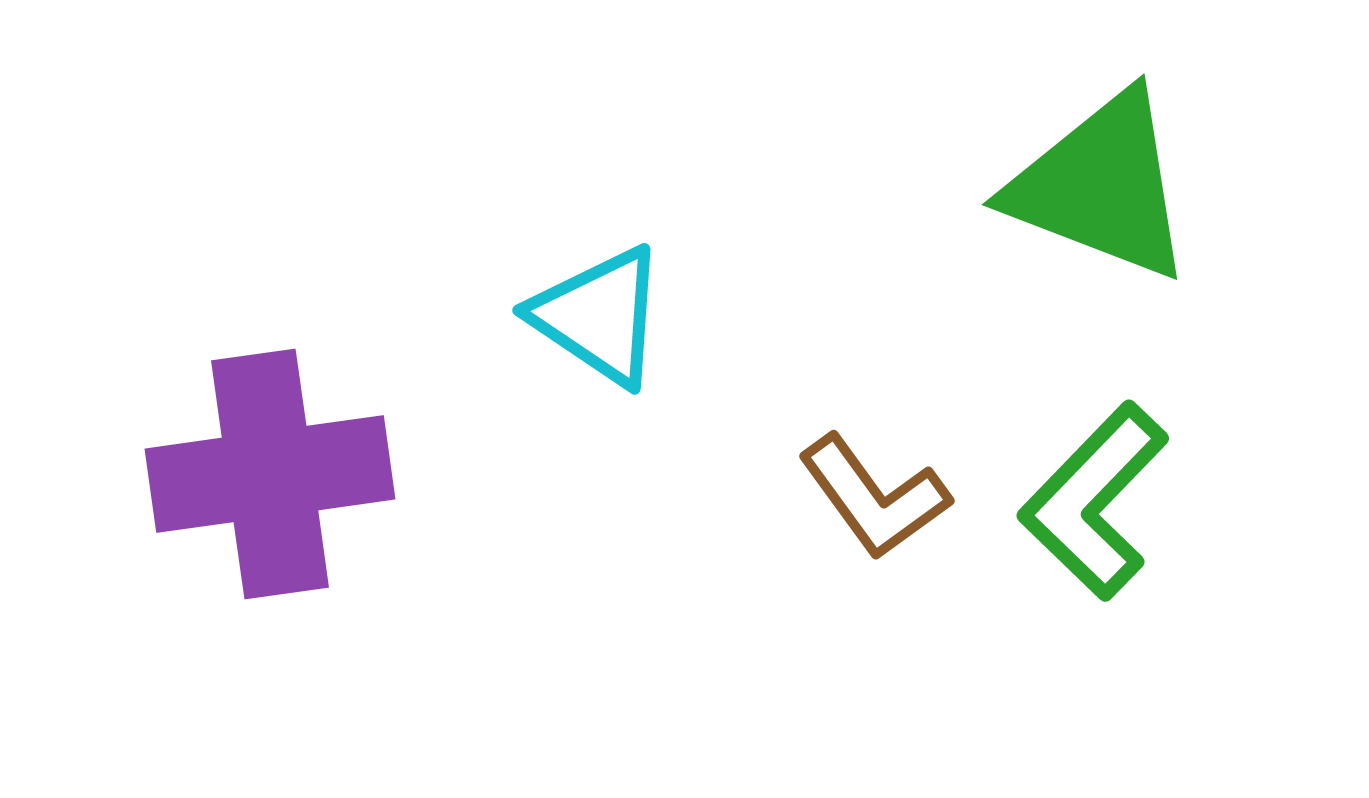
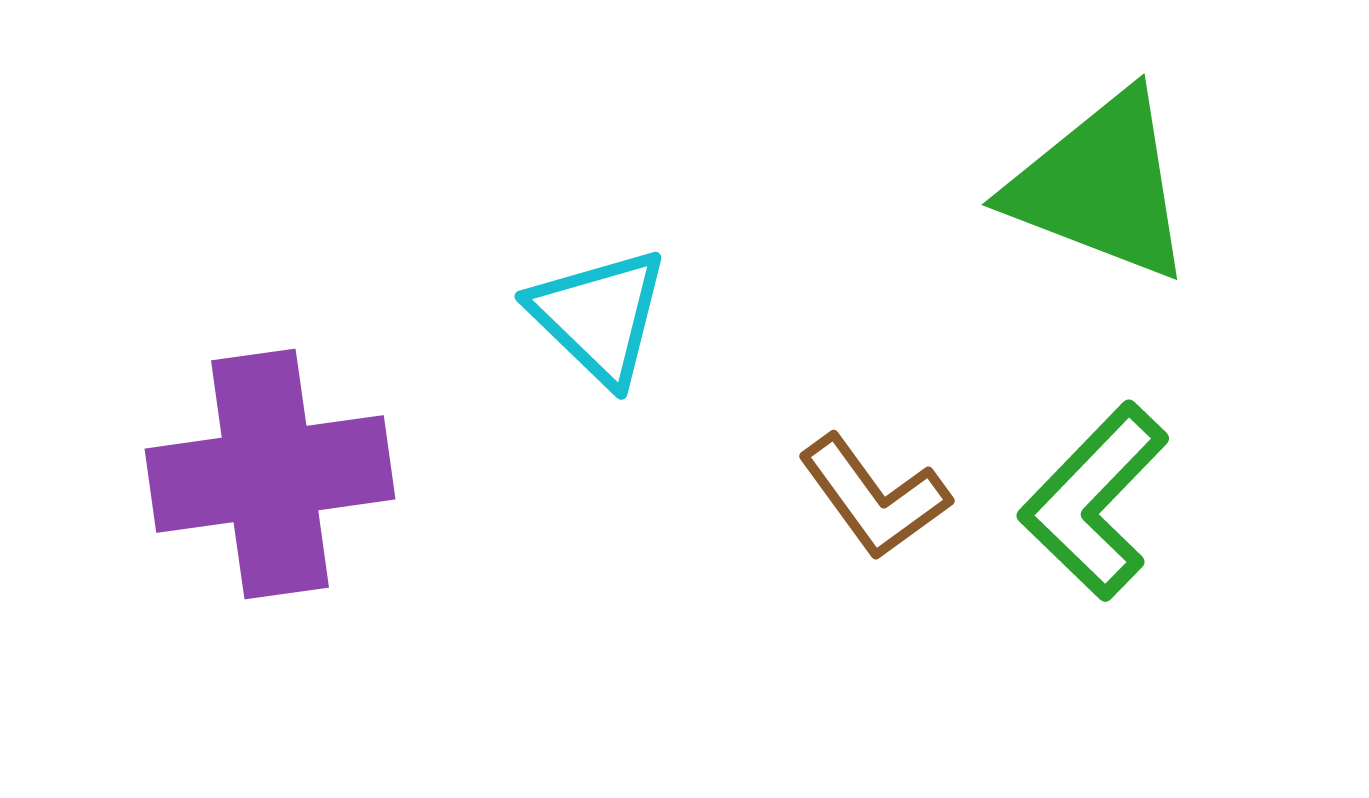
cyan triangle: rotated 10 degrees clockwise
